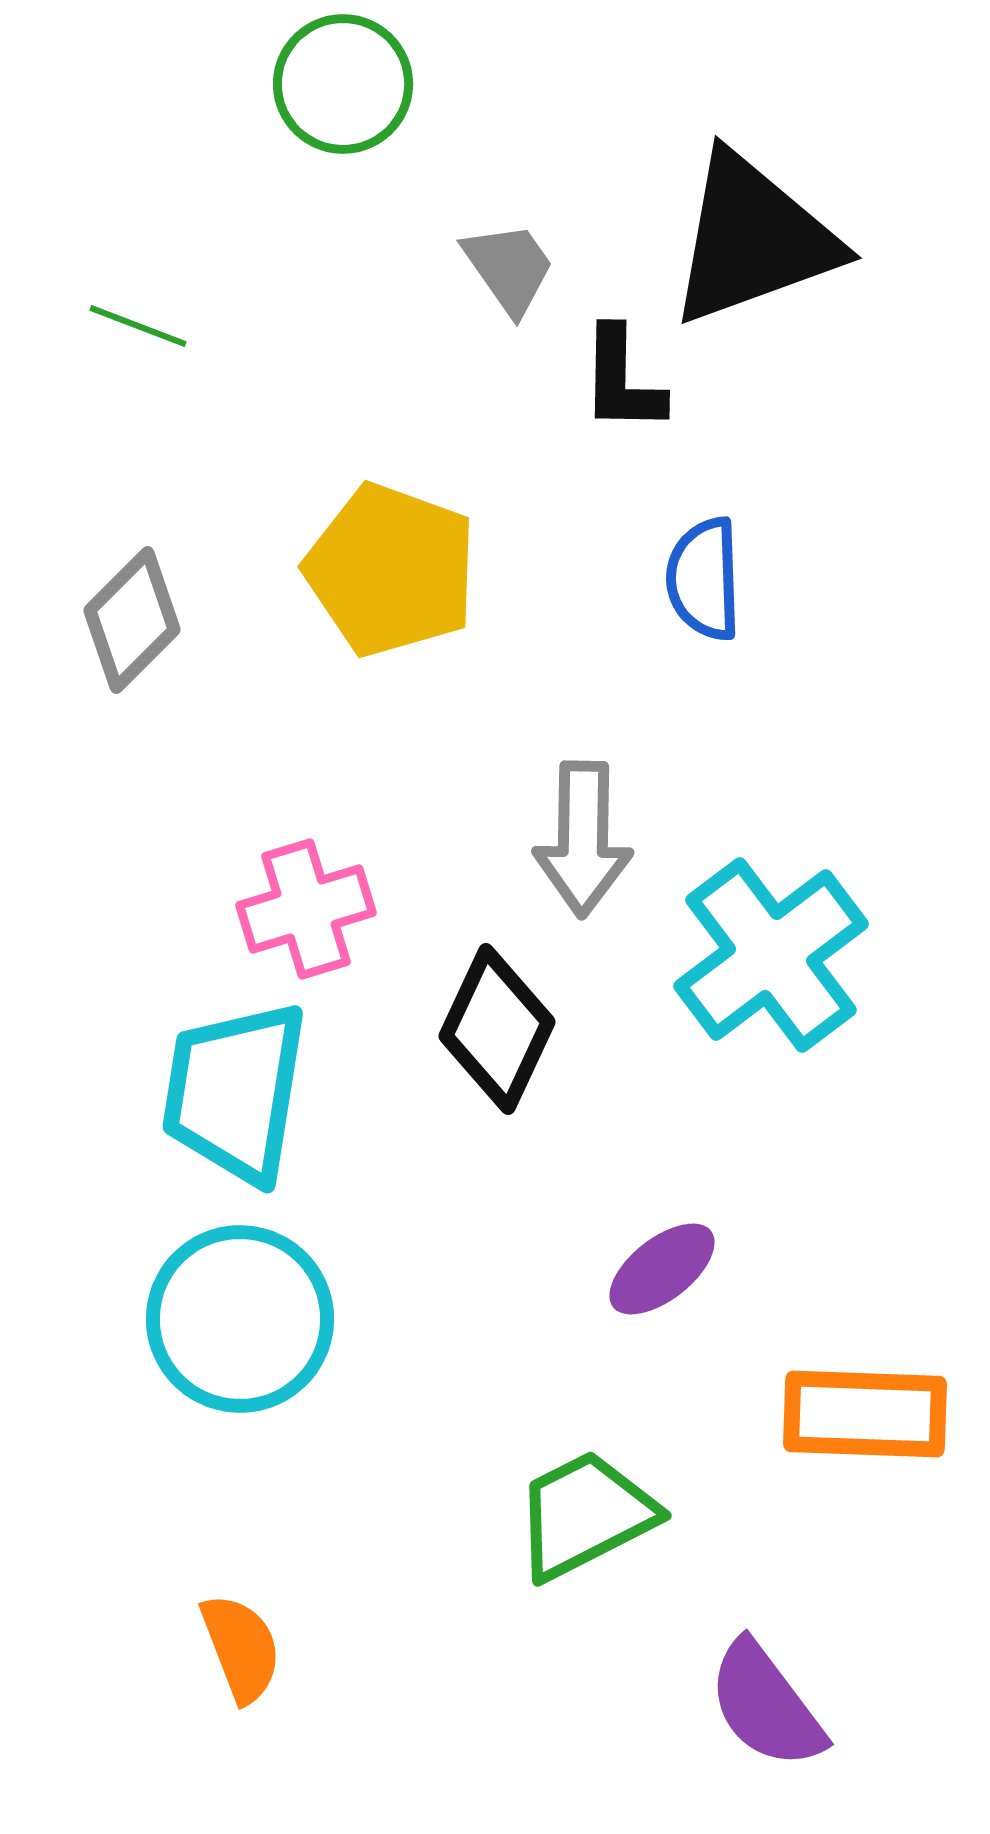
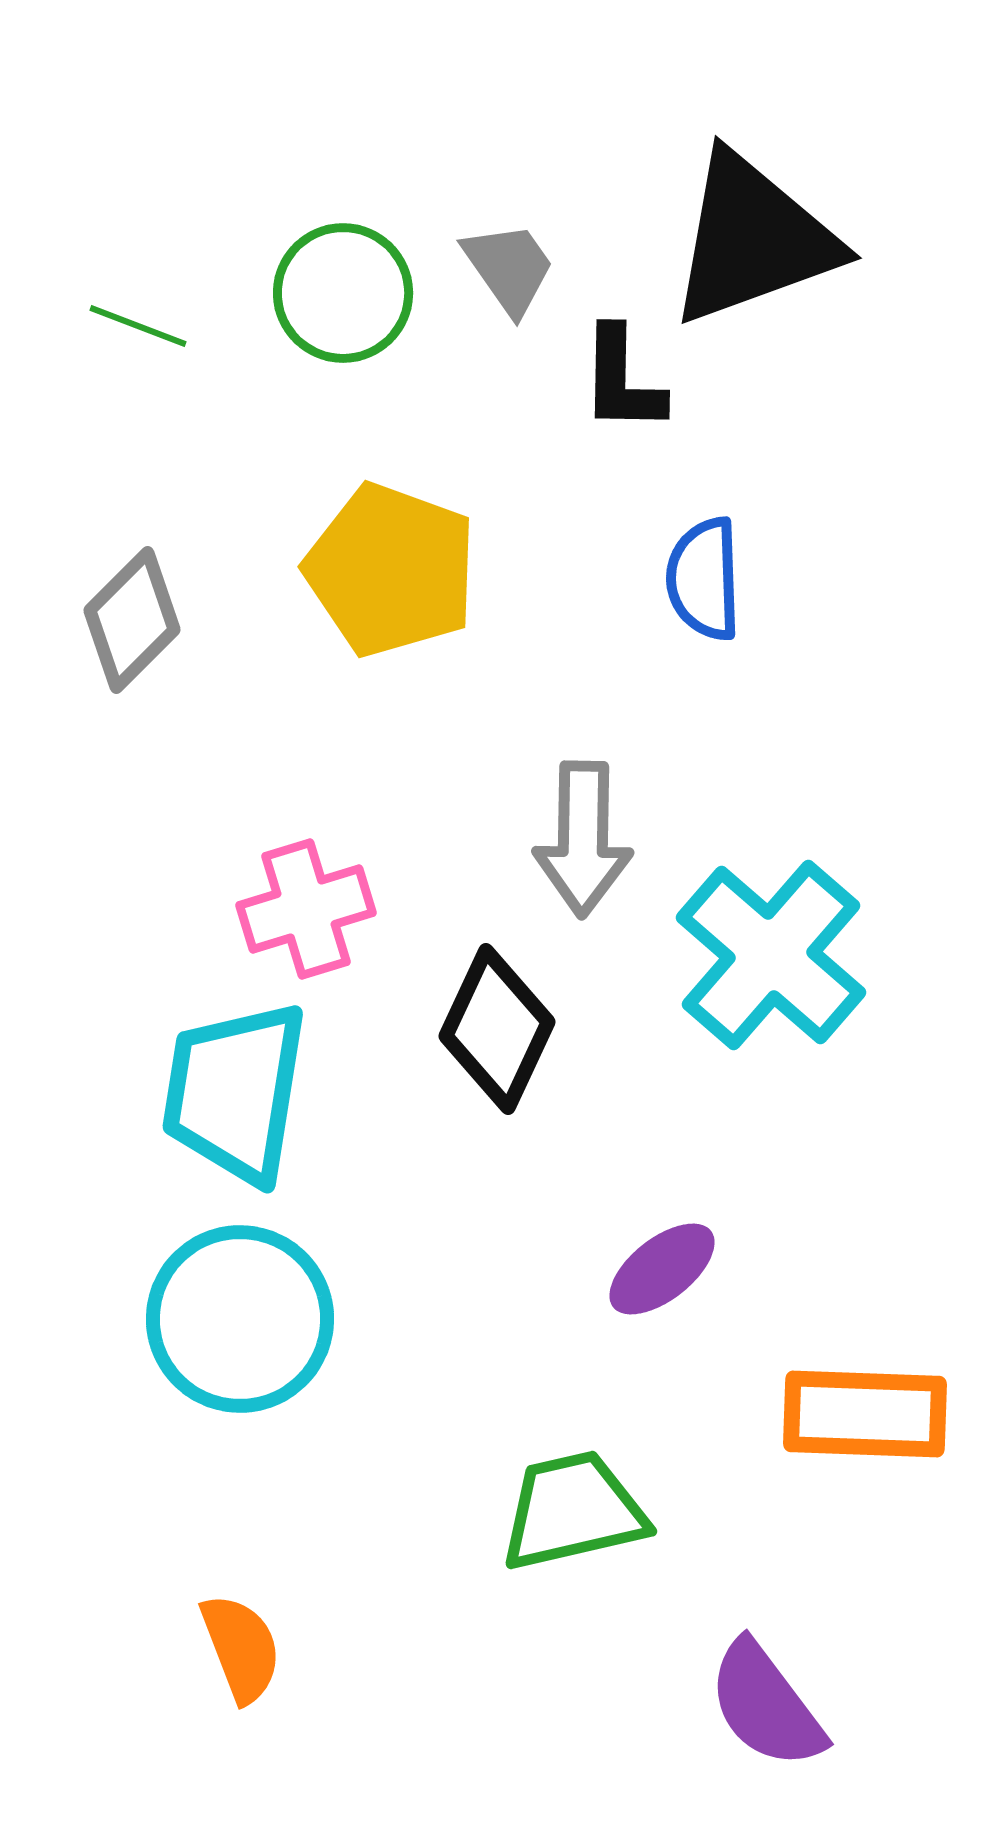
green circle: moved 209 px down
cyan cross: rotated 12 degrees counterclockwise
green trapezoid: moved 12 px left, 4 px up; rotated 14 degrees clockwise
